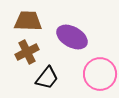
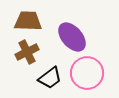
purple ellipse: rotated 20 degrees clockwise
pink circle: moved 13 px left, 1 px up
black trapezoid: moved 3 px right; rotated 15 degrees clockwise
